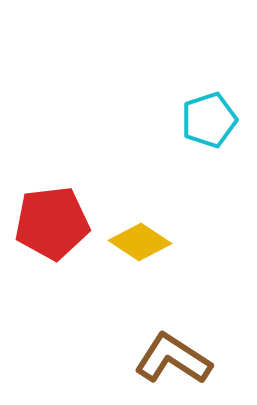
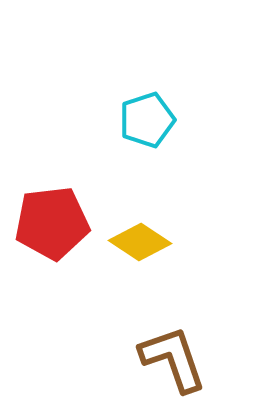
cyan pentagon: moved 62 px left
brown L-shape: rotated 38 degrees clockwise
